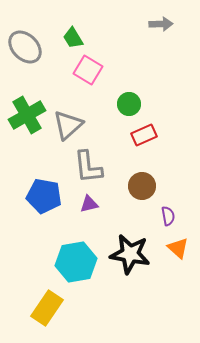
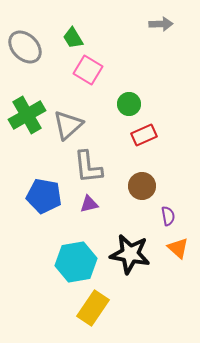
yellow rectangle: moved 46 px right
